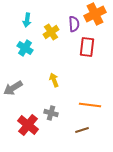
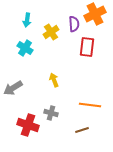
red cross: rotated 20 degrees counterclockwise
